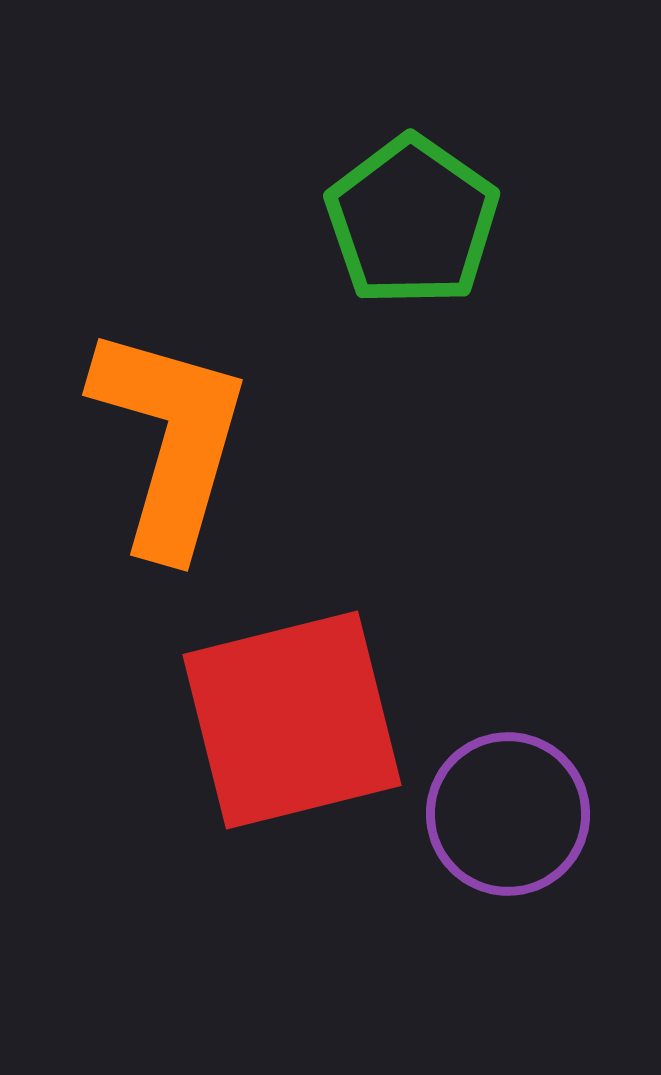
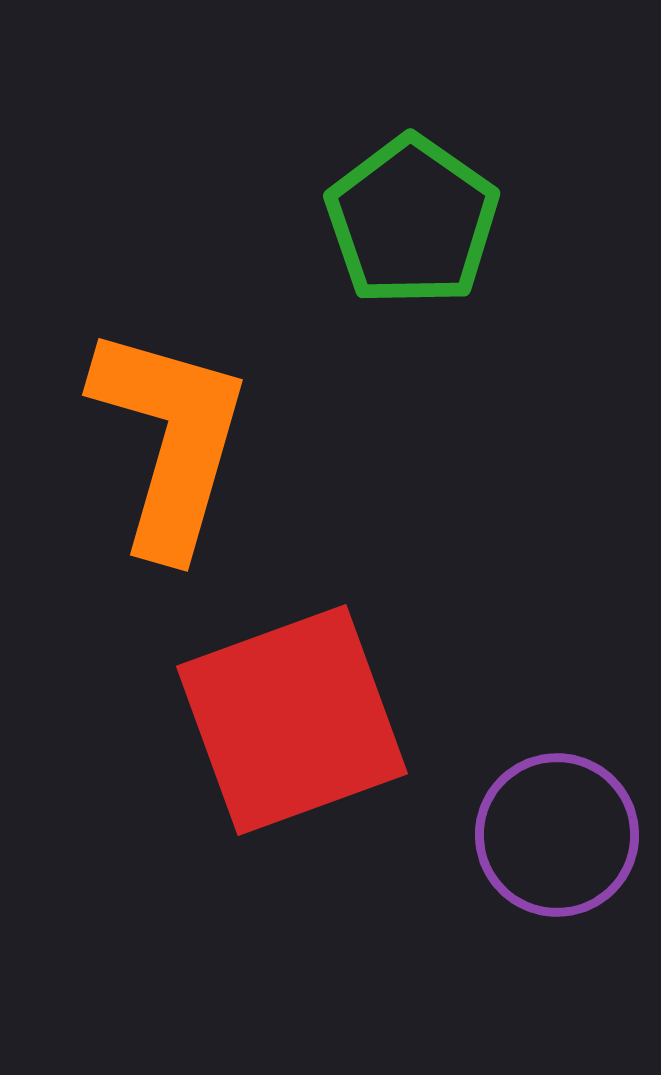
red square: rotated 6 degrees counterclockwise
purple circle: moved 49 px right, 21 px down
